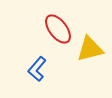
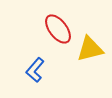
blue L-shape: moved 2 px left, 1 px down
